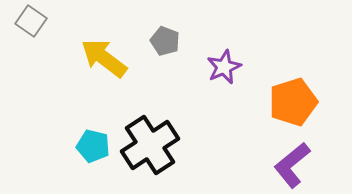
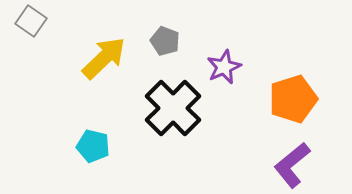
yellow arrow: rotated 99 degrees clockwise
orange pentagon: moved 3 px up
black cross: moved 23 px right, 37 px up; rotated 12 degrees counterclockwise
